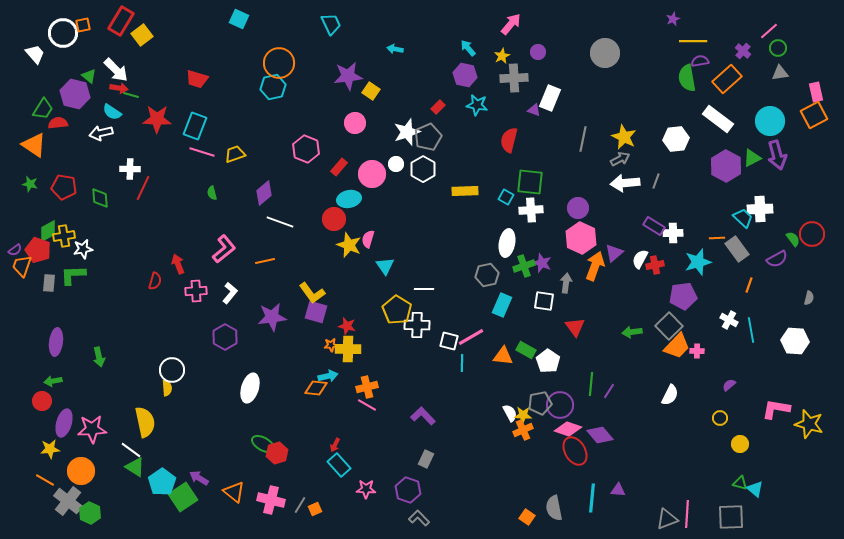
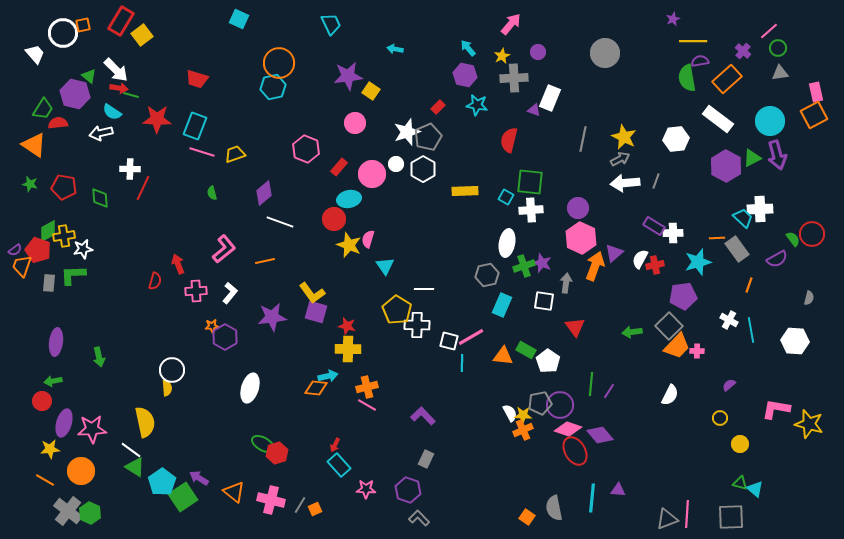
orange star at (331, 345): moved 119 px left, 19 px up
gray cross at (68, 501): moved 10 px down
